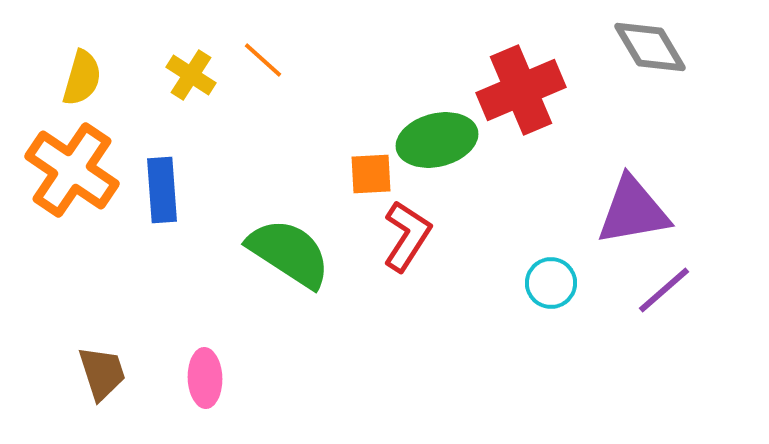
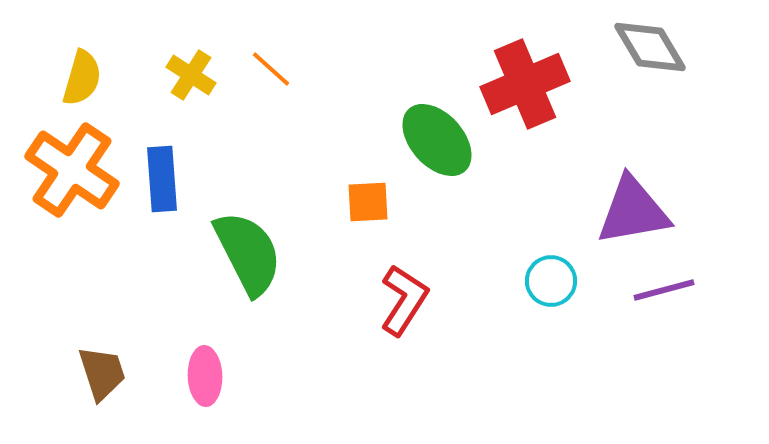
orange line: moved 8 px right, 9 px down
red cross: moved 4 px right, 6 px up
green ellipse: rotated 62 degrees clockwise
orange square: moved 3 px left, 28 px down
blue rectangle: moved 11 px up
red L-shape: moved 3 px left, 64 px down
green semicircle: moved 41 px left; rotated 30 degrees clockwise
cyan circle: moved 2 px up
purple line: rotated 26 degrees clockwise
pink ellipse: moved 2 px up
